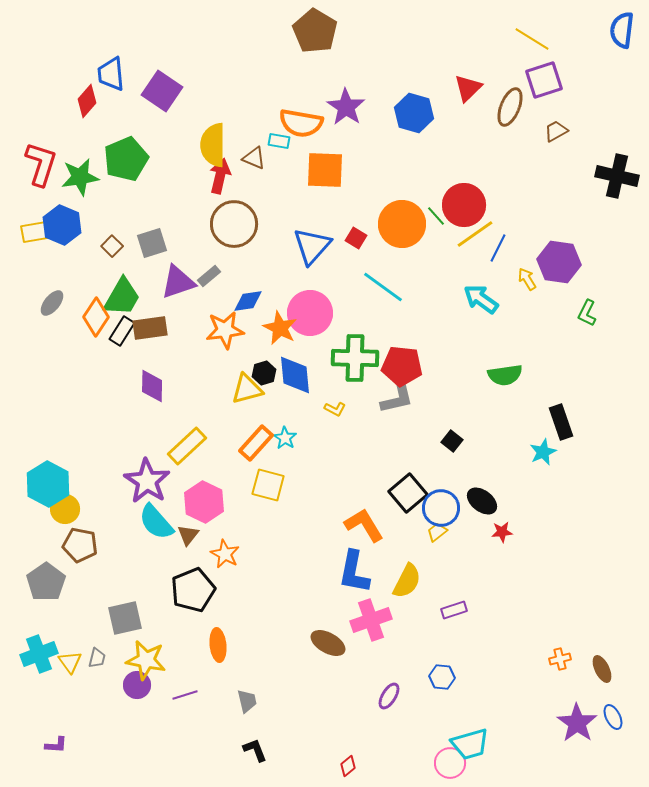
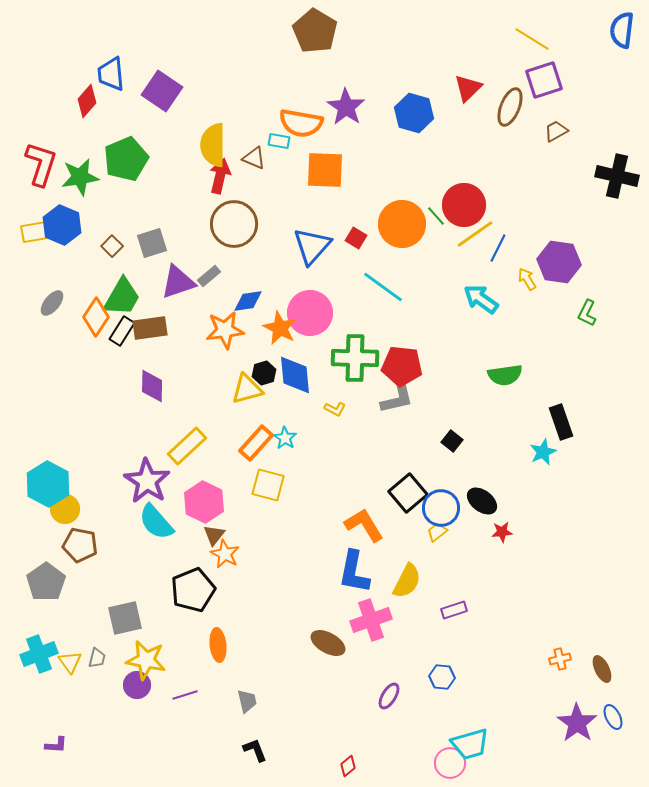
brown triangle at (188, 535): moved 26 px right
